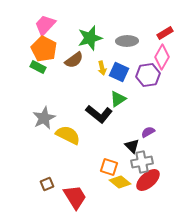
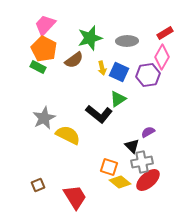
brown square: moved 9 px left, 1 px down
